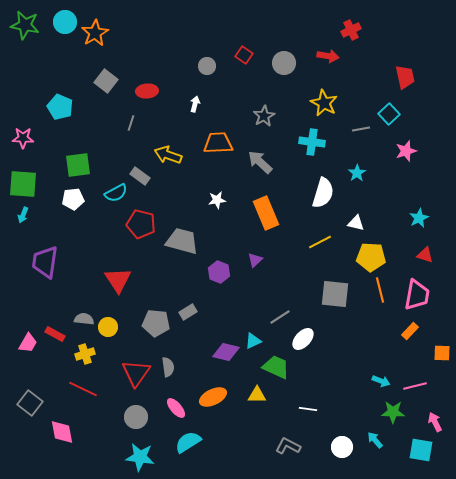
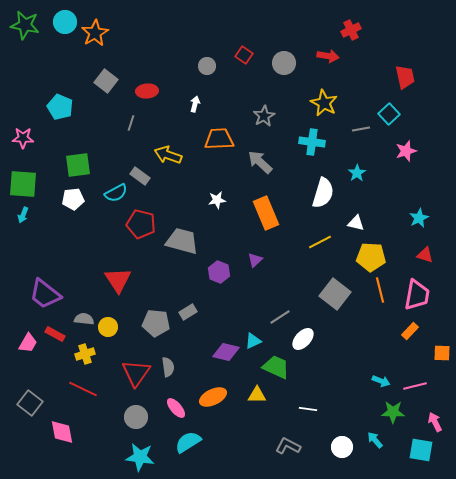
orange trapezoid at (218, 143): moved 1 px right, 4 px up
purple trapezoid at (45, 262): moved 32 px down; rotated 60 degrees counterclockwise
gray square at (335, 294): rotated 32 degrees clockwise
